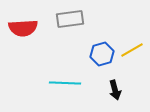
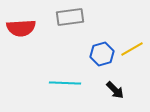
gray rectangle: moved 2 px up
red semicircle: moved 2 px left
yellow line: moved 1 px up
black arrow: rotated 30 degrees counterclockwise
